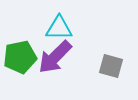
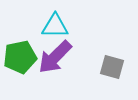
cyan triangle: moved 4 px left, 2 px up
gray square: moved 1 px right, 1 px down
